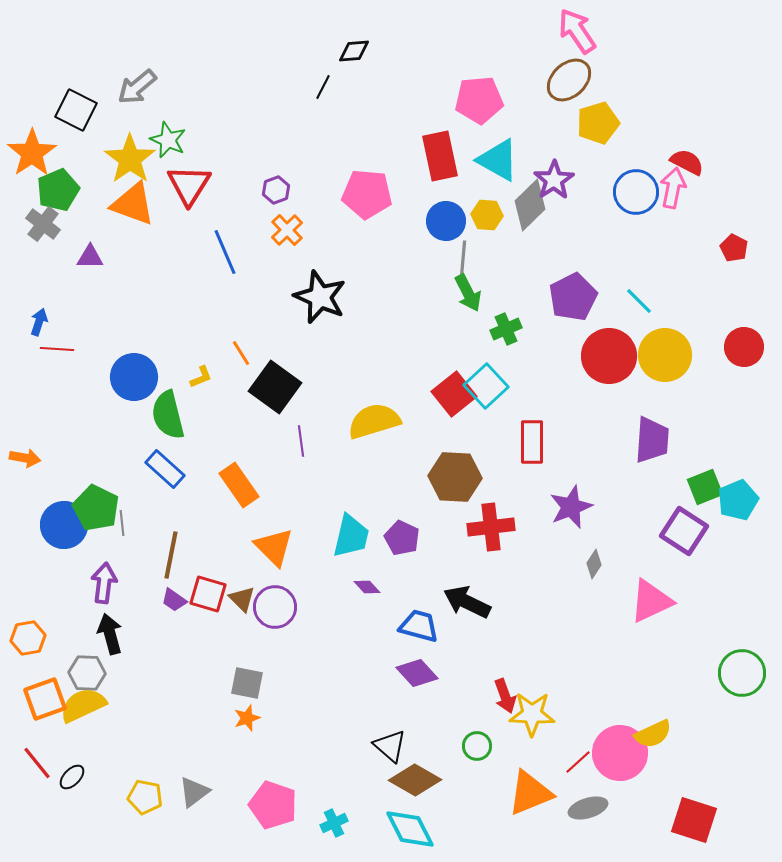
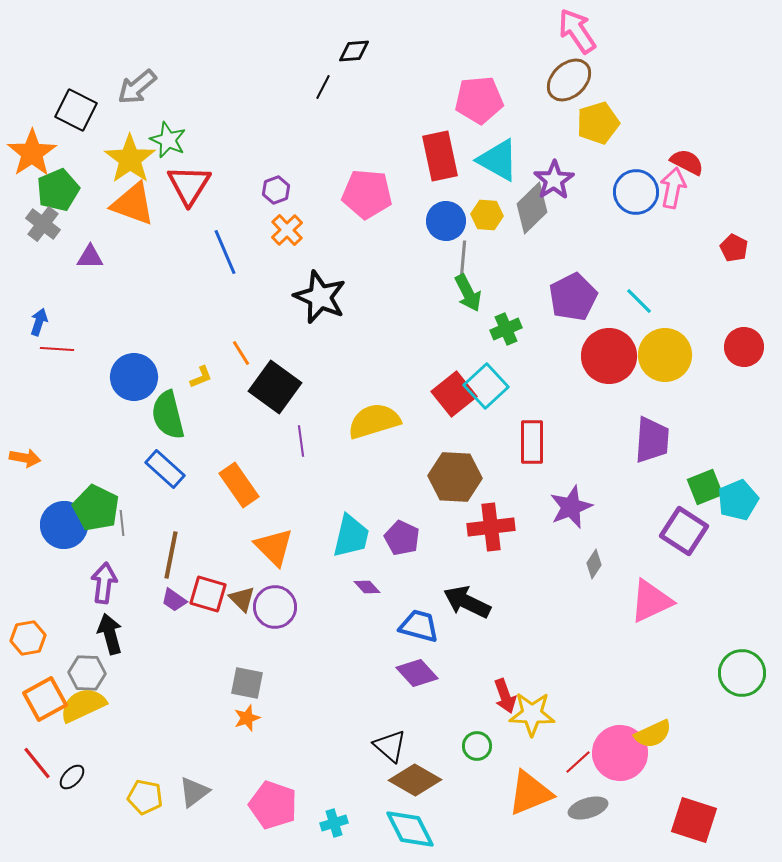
gray diamond at (530, 205): moved 2 px right, 3 px down
orange square at (45, 699): rotated 9 degrees counterclockwise
cyan cross at (334, 823): rotated 8 degrees clockwise
